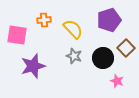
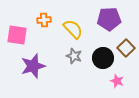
purple pentagon: moved 1 px up; rotated 15 degrees clockwise
